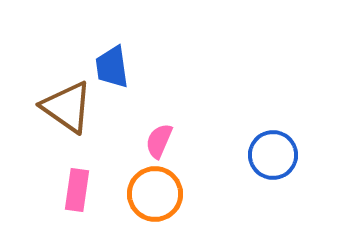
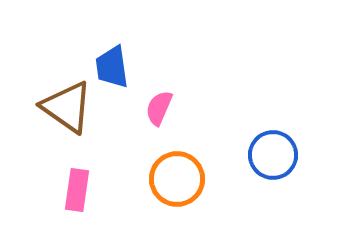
pink semicircle: moved 33 px up
orange circle: moved 22 px right, 15 px up
